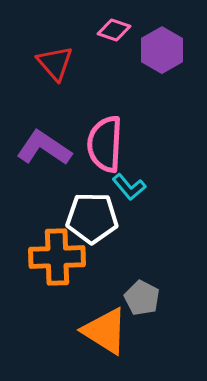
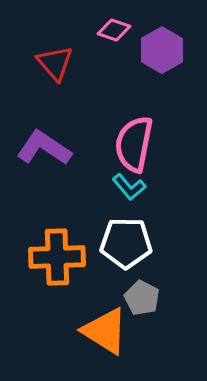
pink semicircle: moved 29 px right; rotated 8 degrees clockwise
white pentagon: moved 34 px right, 25 px down
